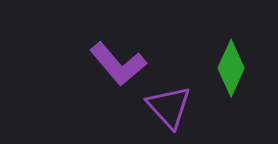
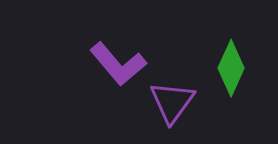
purple triangle: moved 3 px right, 5 px up; rotated 18 degrees clockwise
